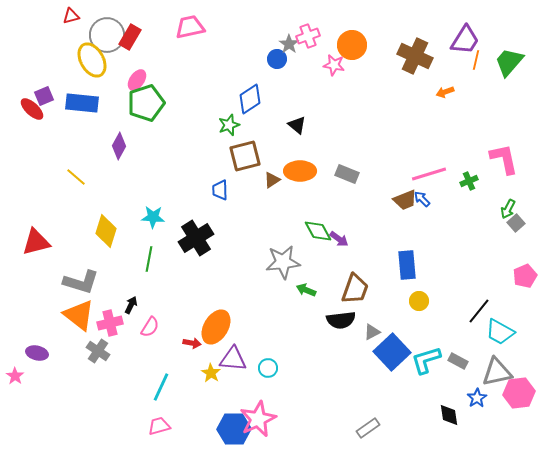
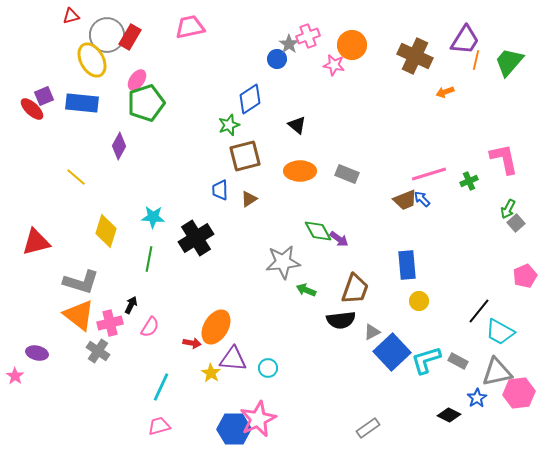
brown triangle at (272, 180): moved 23 px left, 19 px down
black diamond at (449, 415): rotated 55 degrees counterclockwise
